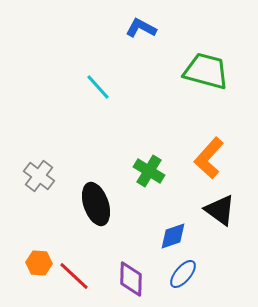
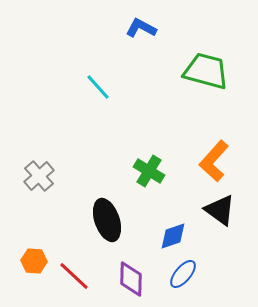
orange L-shape: moved 5 px right, 3 px down
gray cross: rotated 12 degrees clockwise
black ellipse: moved 11 px right, 16 px down
orange hexagon: moved 5 px left, 2 px up
